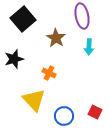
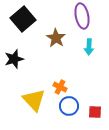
orange cross: moved 11 px right, 14 px down
red square: rotated 24 degrees counterclockwise
blue circle: moved 5 px right, 10 px up
